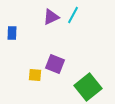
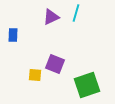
cyan line: moved 3 px right, 2 px up; rotated 12 degrees counterclockwise
blue rectangle: moved 1 px right, 2 px down
green square: moved 1 px left, 2 px up; rotated 20 degrees clockwise
